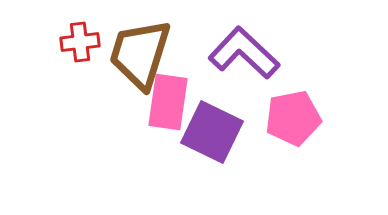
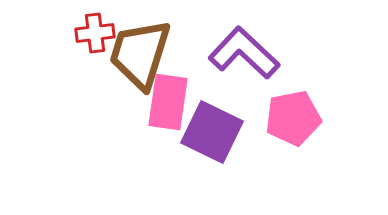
red cross: moved 15 px right, 9 px up
